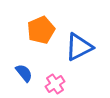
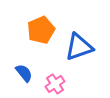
blue triangle: rotated 8 degrees clockwise
